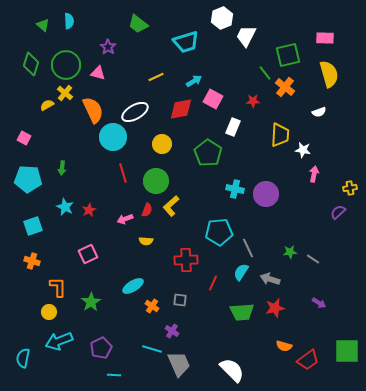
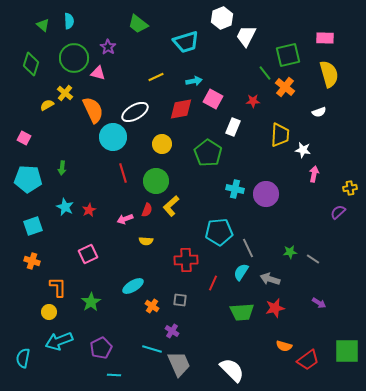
green circle at (66, 65): moved 8 px right, 7 px up
cyan arrow at (194, 81): rotated 21 degrees clockwise
